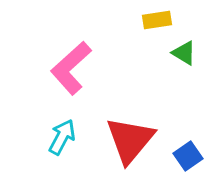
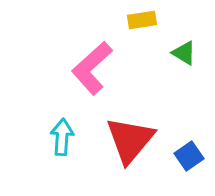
yellow rectangle: moved 15 px left
pink L-shape: moved 21 px right
cyan arrow: rotated 24 degrees counterclockwise
blue square: moved 1 px right
